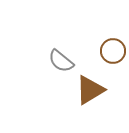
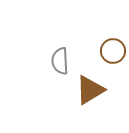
gray semicircle: moved 1 px left; rotated 48 degrees clockwise
